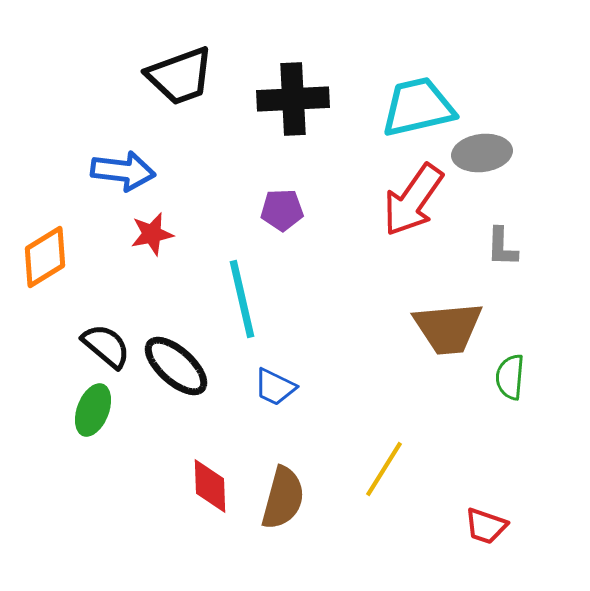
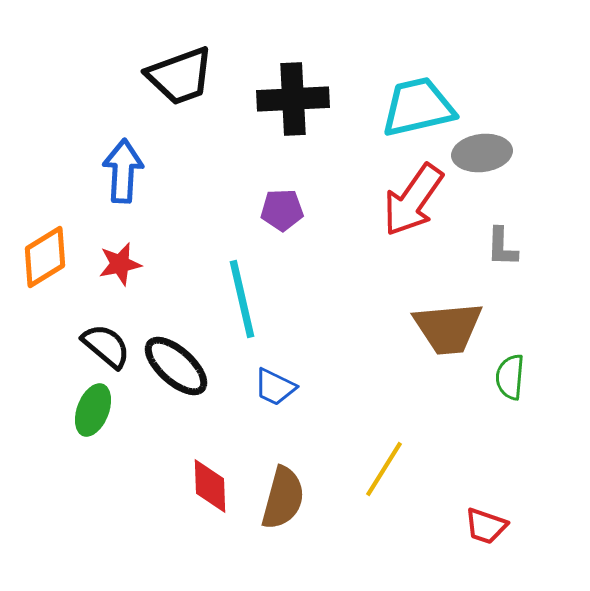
blue arrow: rotated 94 degrees counterclockwise
red star: moved 32 px left, 30 px down
